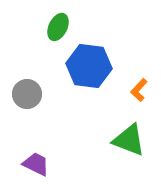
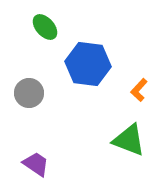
green ellipse: moved 13 px left; rotated 68 degrees counterclockwise
blue hexagon: moved 1 px left, 2 px up
gray circle: moved 2 px right, 1 px up
purple trapezoid: rotated 8 degrees clockwise
